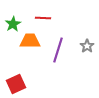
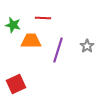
green star: moved 1 px down; rotated 28 degrees counterclockwise
orange trapezoid: moved 1 px right
